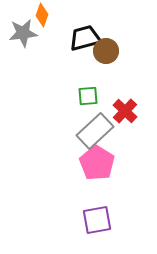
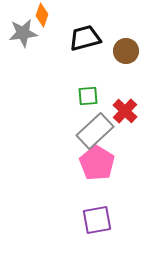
brown circle: moved 20 px right
